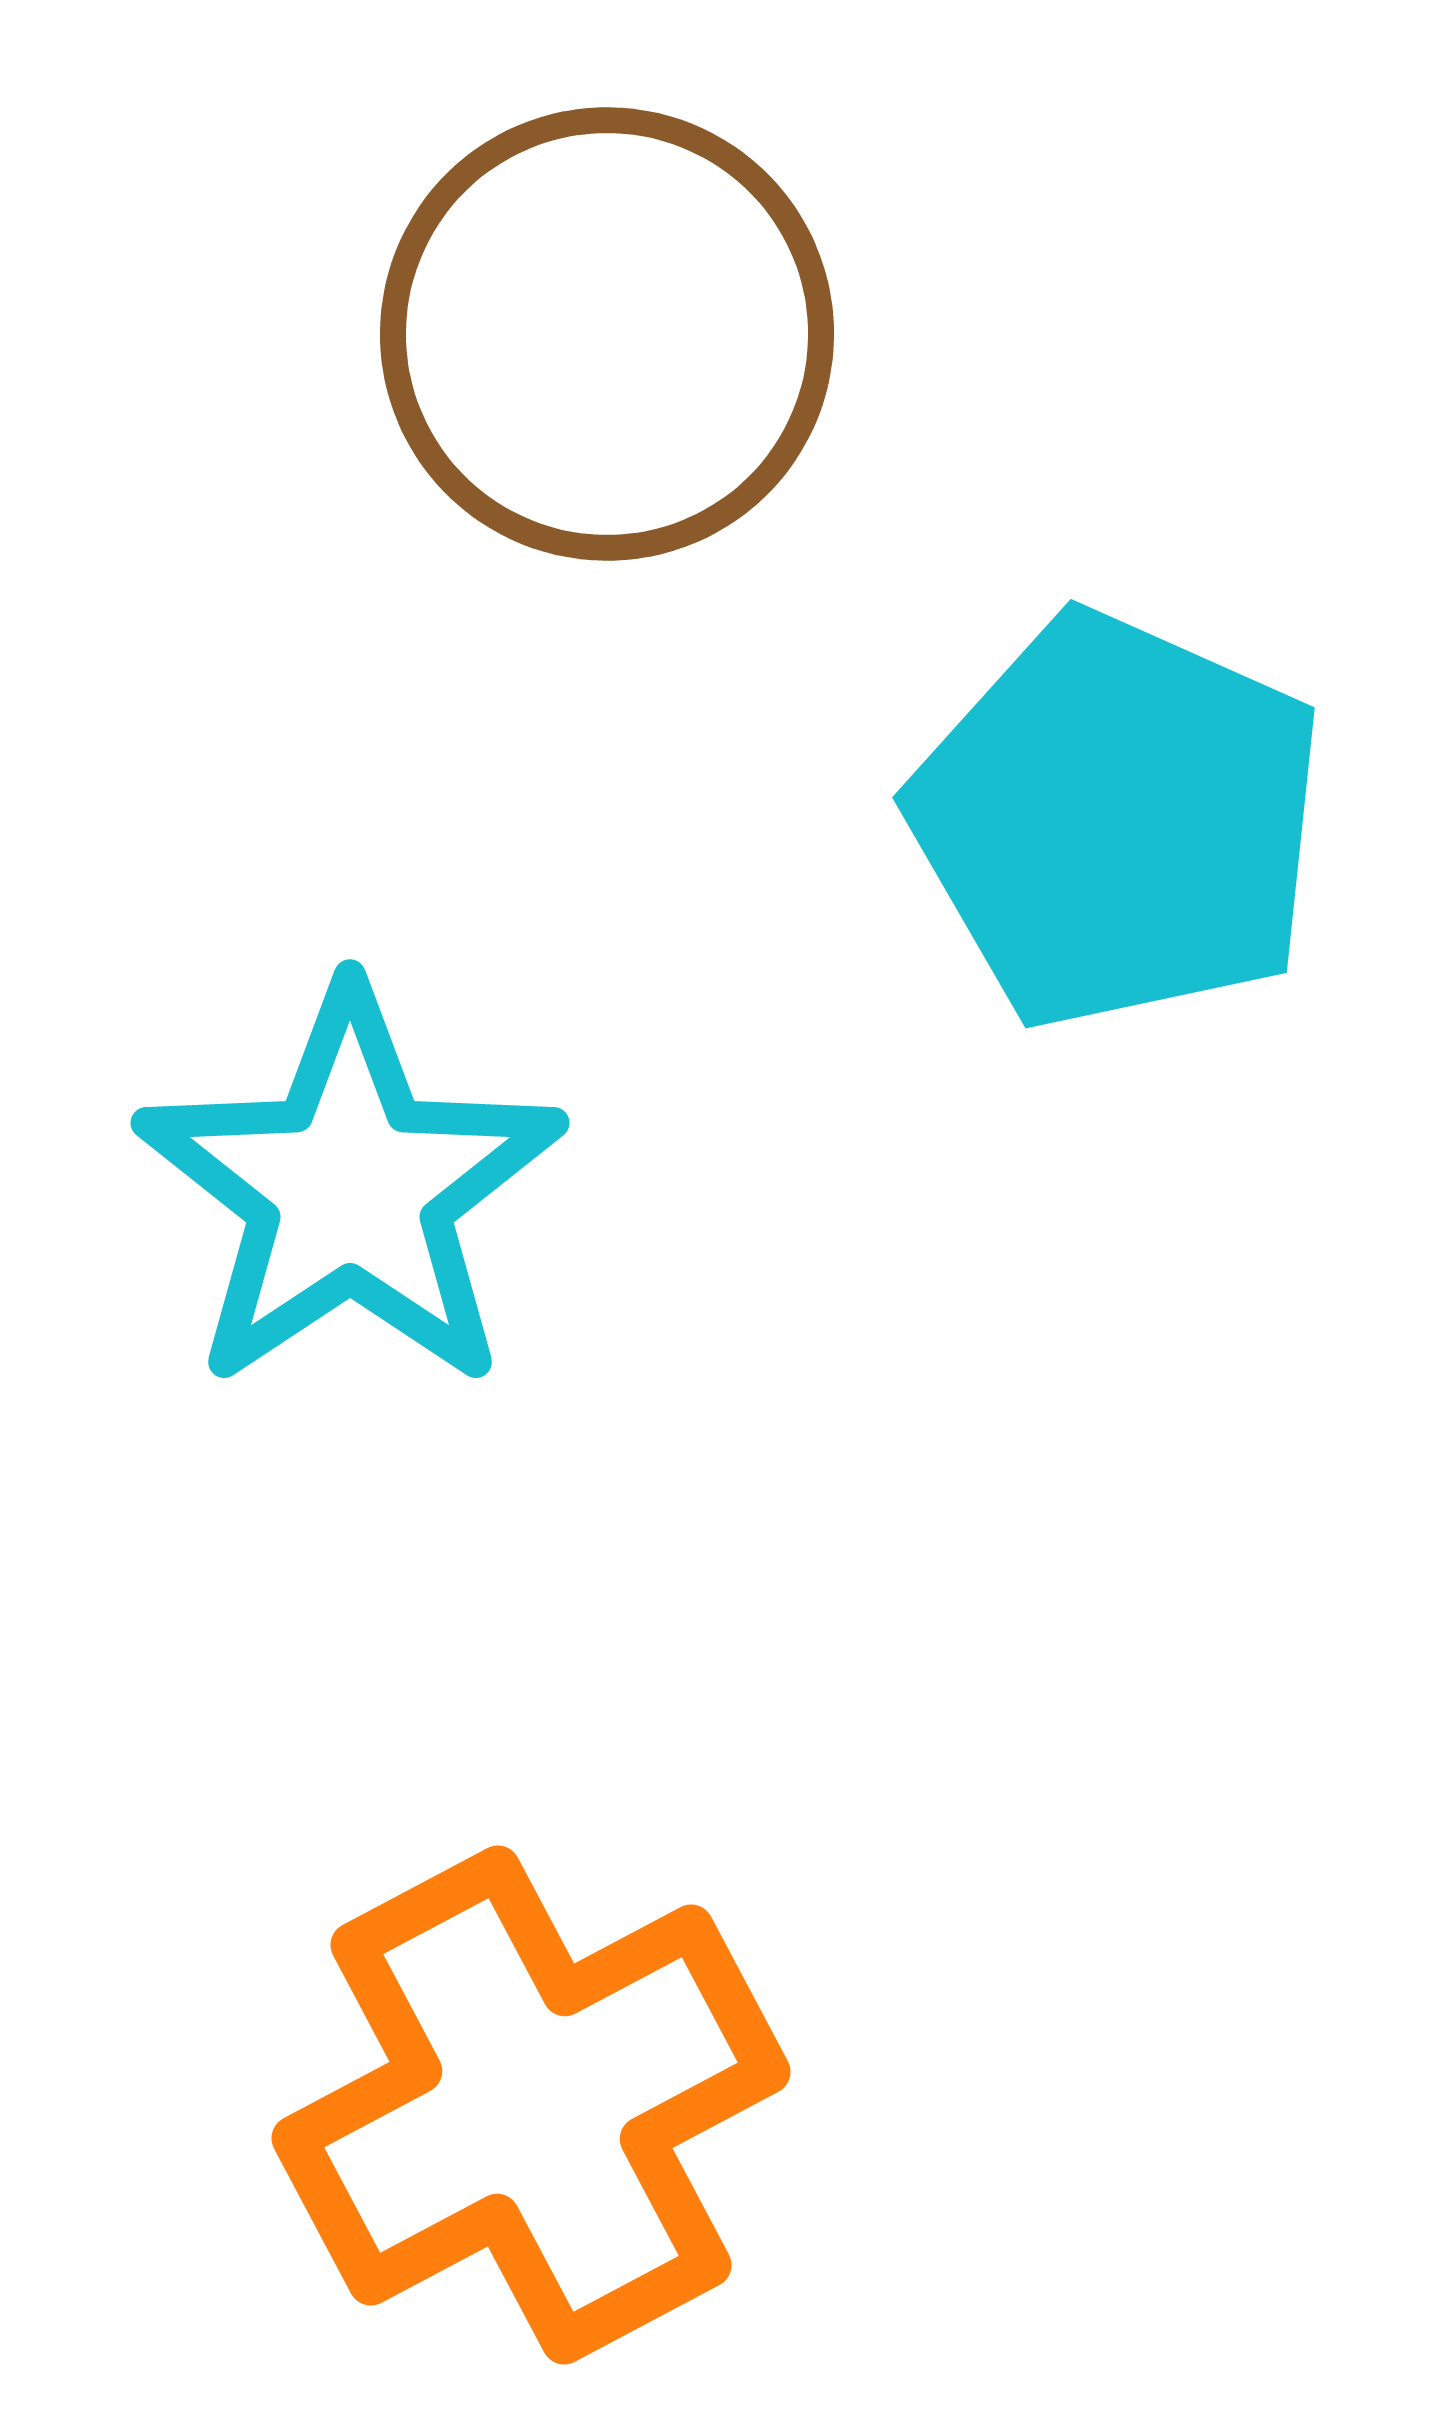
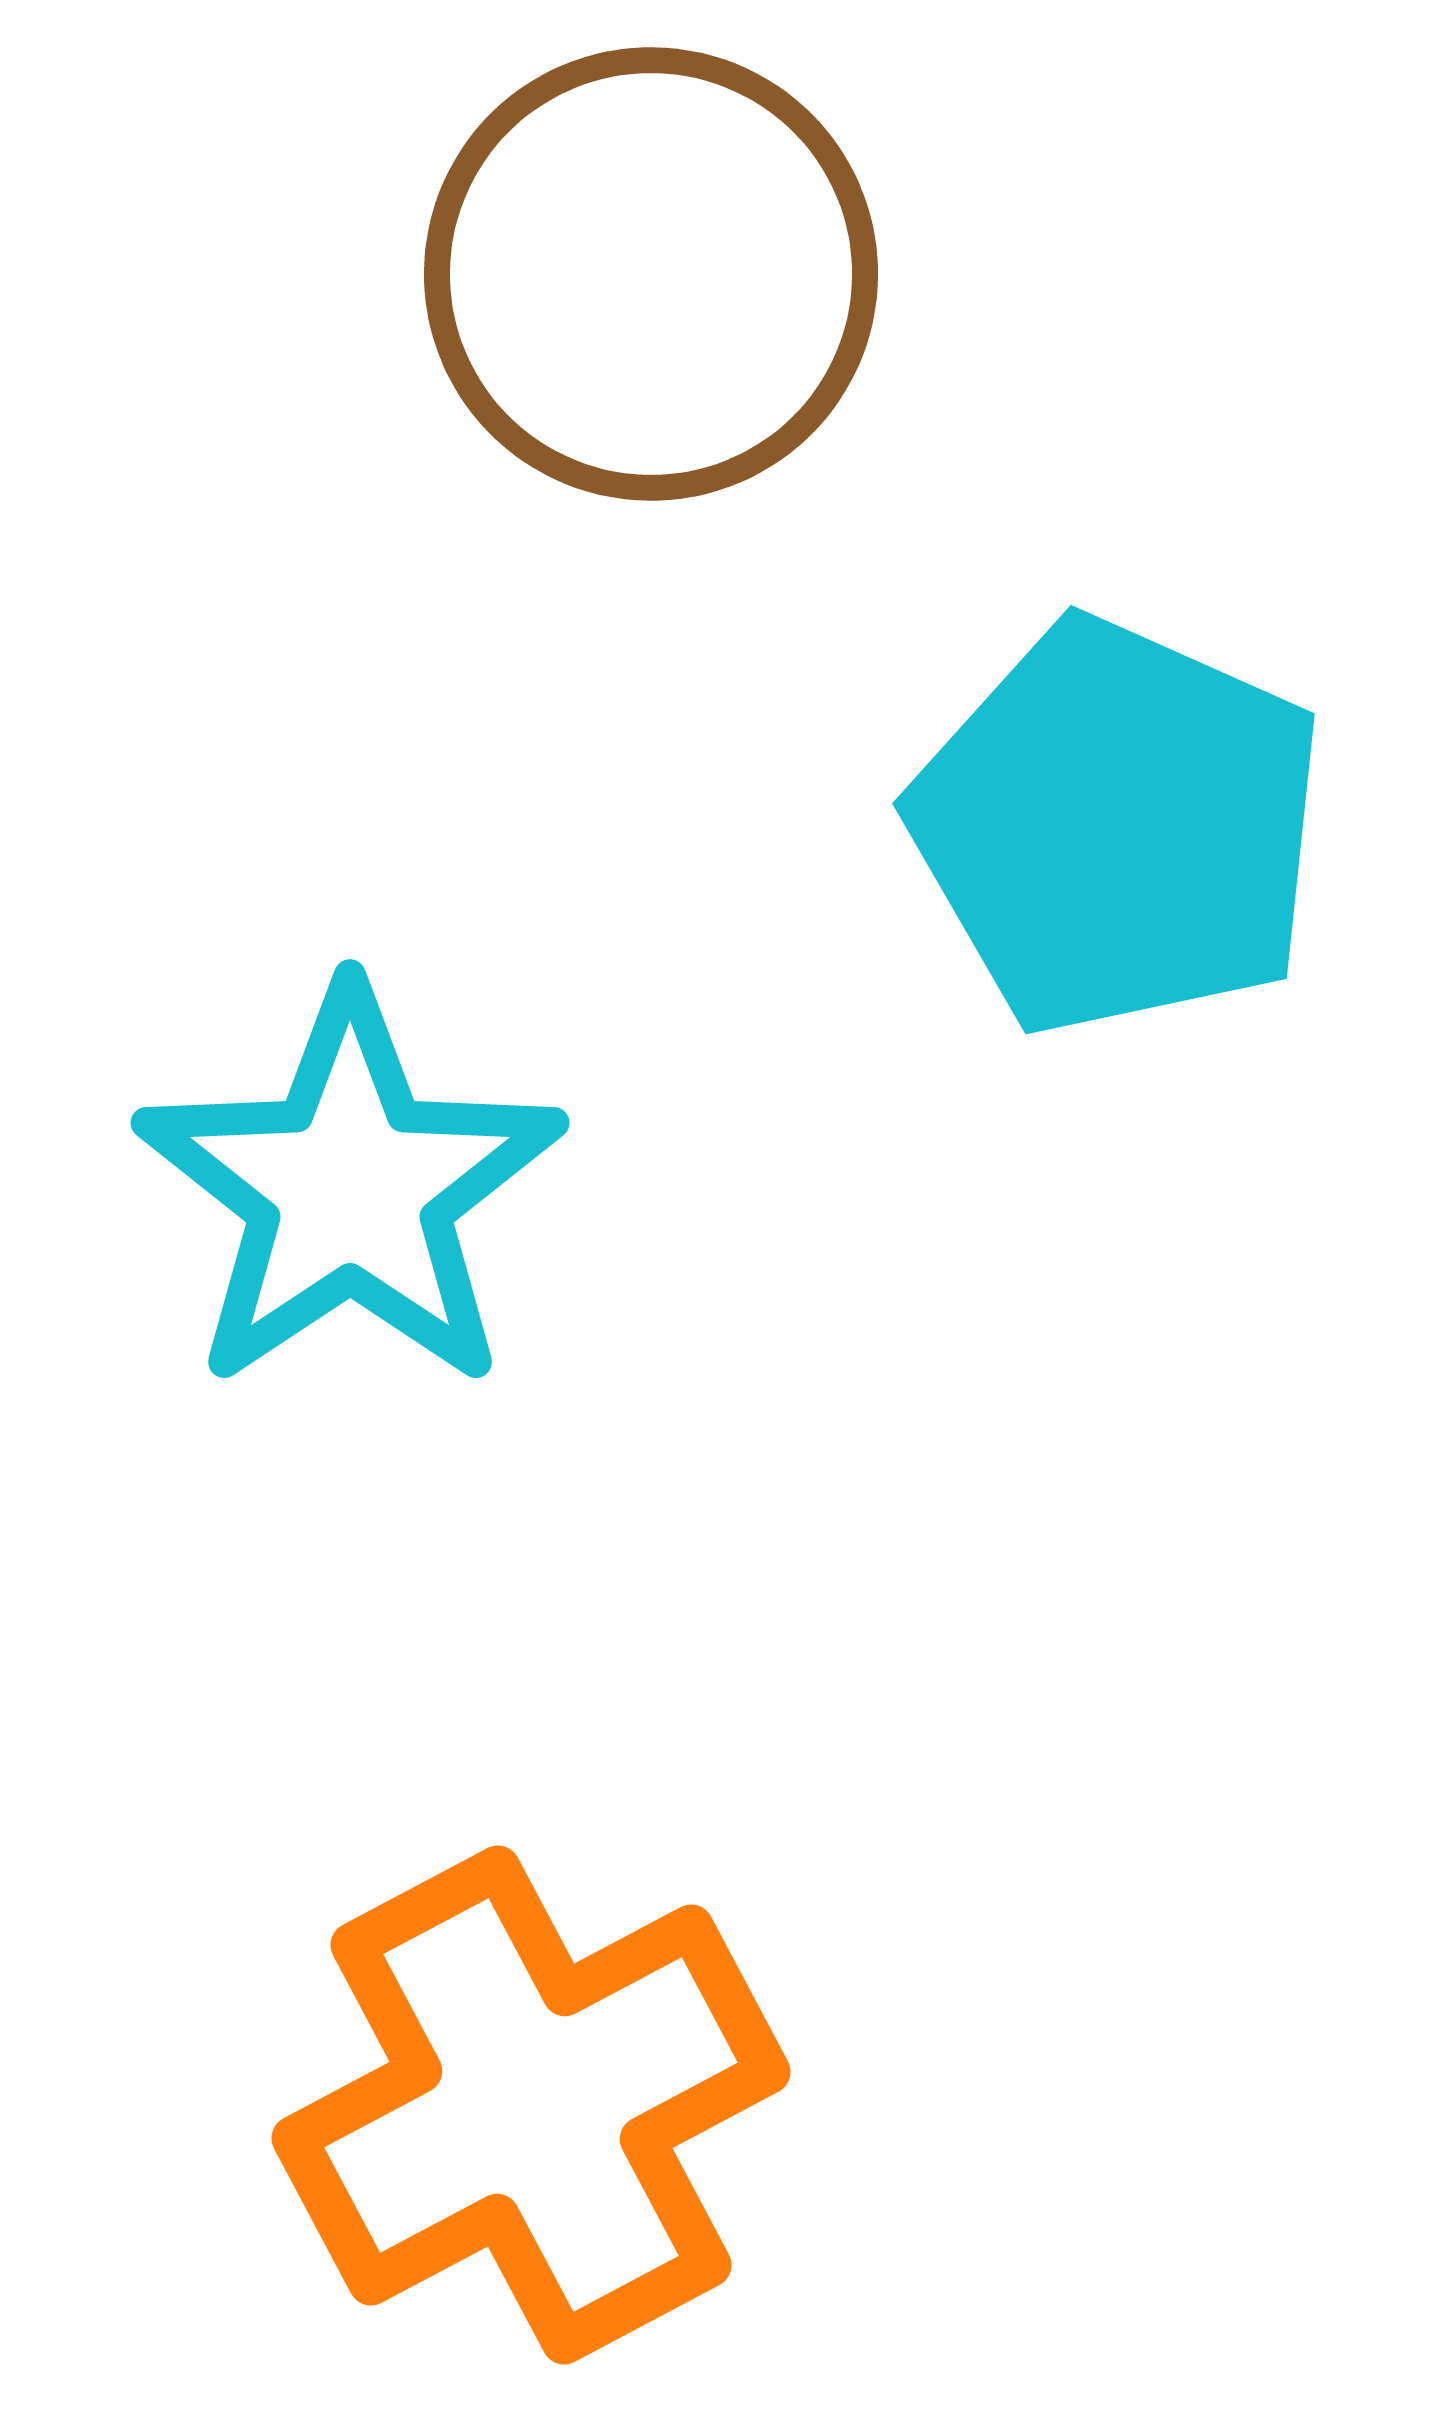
brown circle: moved 44 px right, 60 px up
cyan pentagon: moved 6 px down
